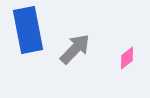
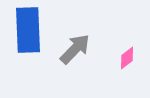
blue rectangle: rotated 9 degrees clockwise
